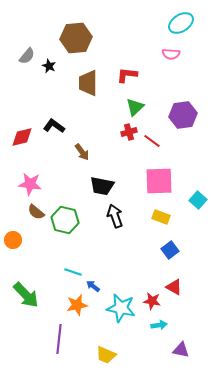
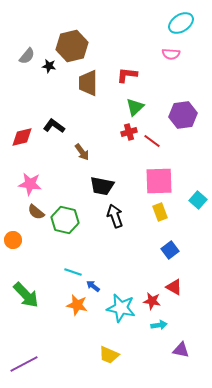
brown hexagon: moved 4 px left, 8 px down; rotated 8 degrees counterclockwise
black star: rotated 16 degrees counterclockwise
yellow rectangle: moved 1 px left, 5 px up; rotated 48 degrees clockwise
orange star: rotated 25 degrees clockwise
purple line: moved 35 px left, 25 px down; rotated 56 degrees clockwise
yellow trapezoid: moved 3 px right
